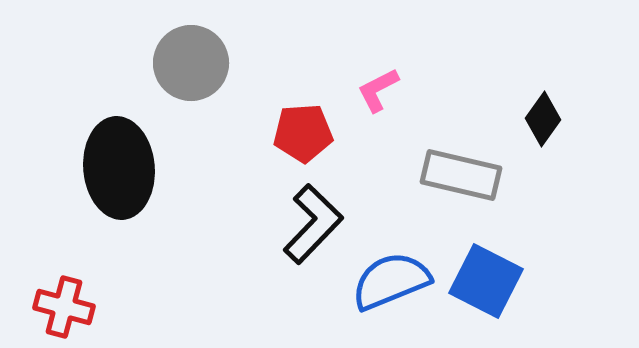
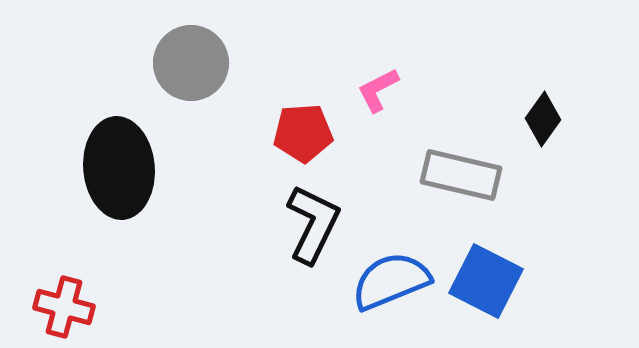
black L-shape: rotated 18 degrees counterclockwise
